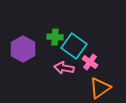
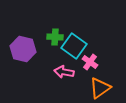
purple hexagon: rotated 15 degrees counterclockwise
pink arrow: moved 4 px down
